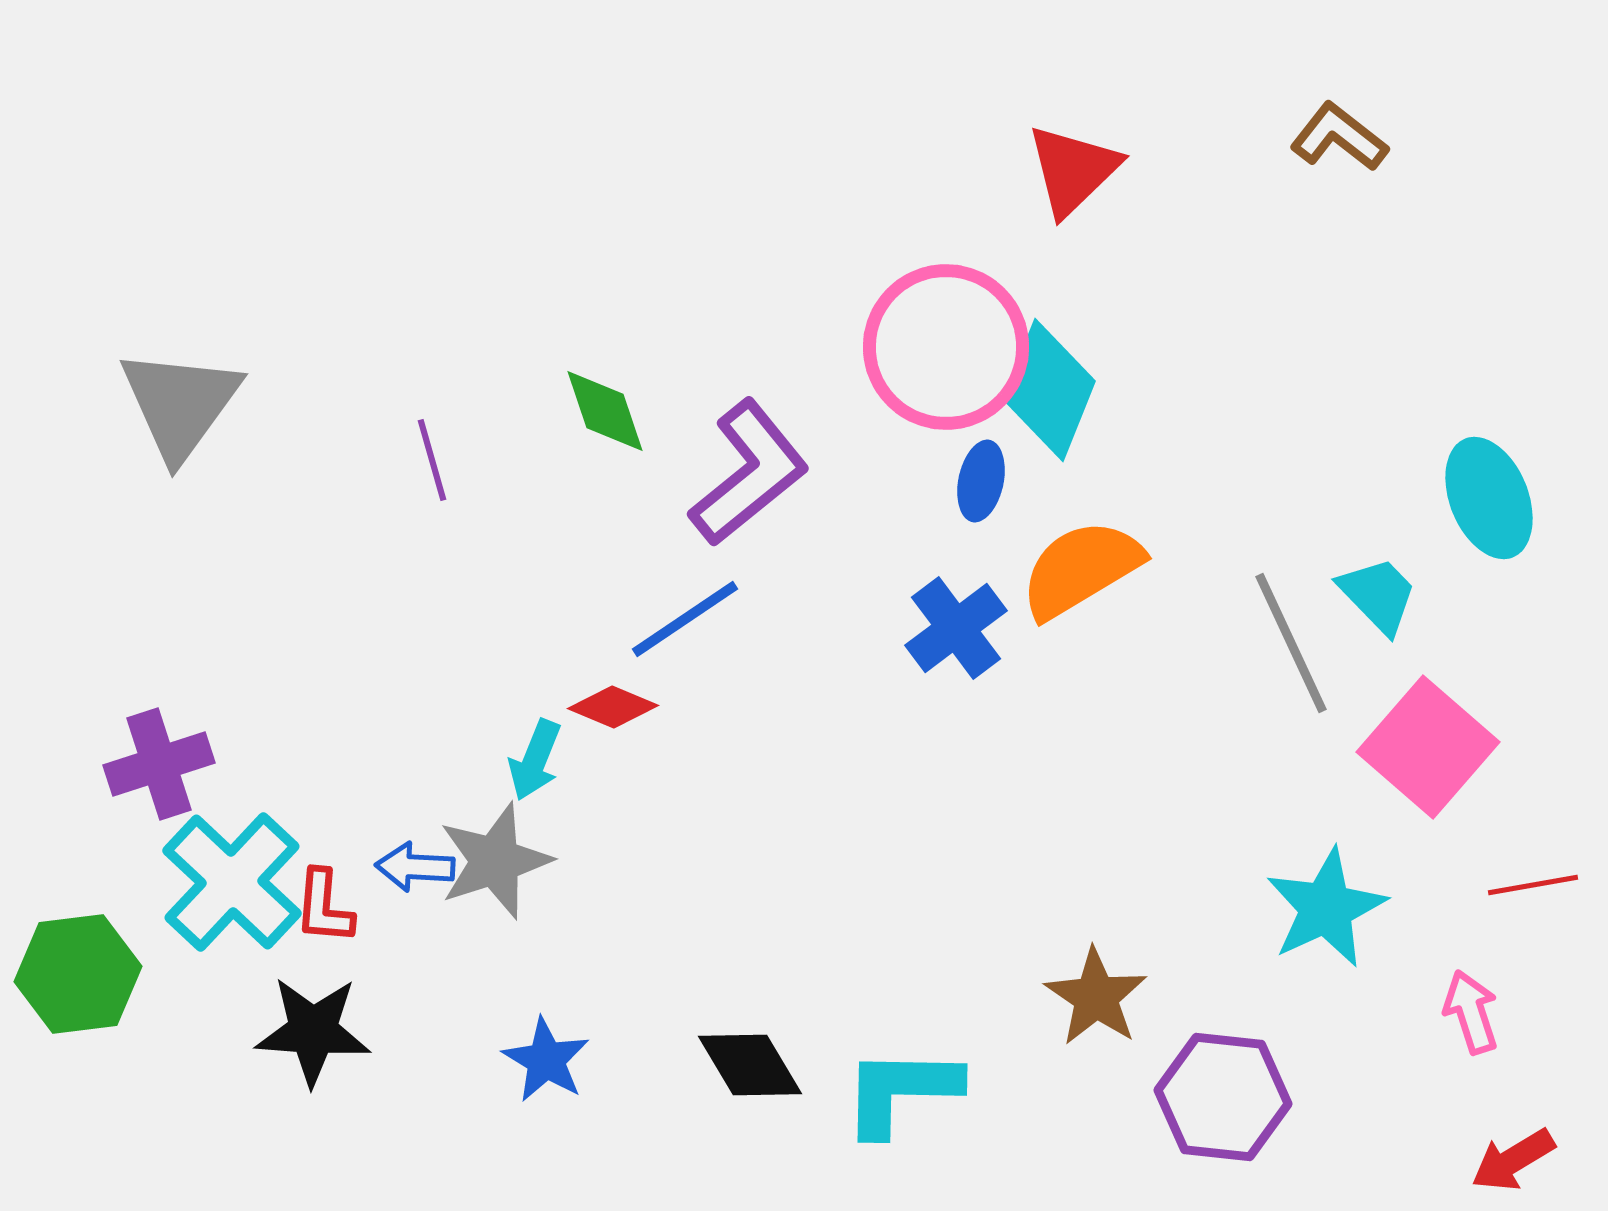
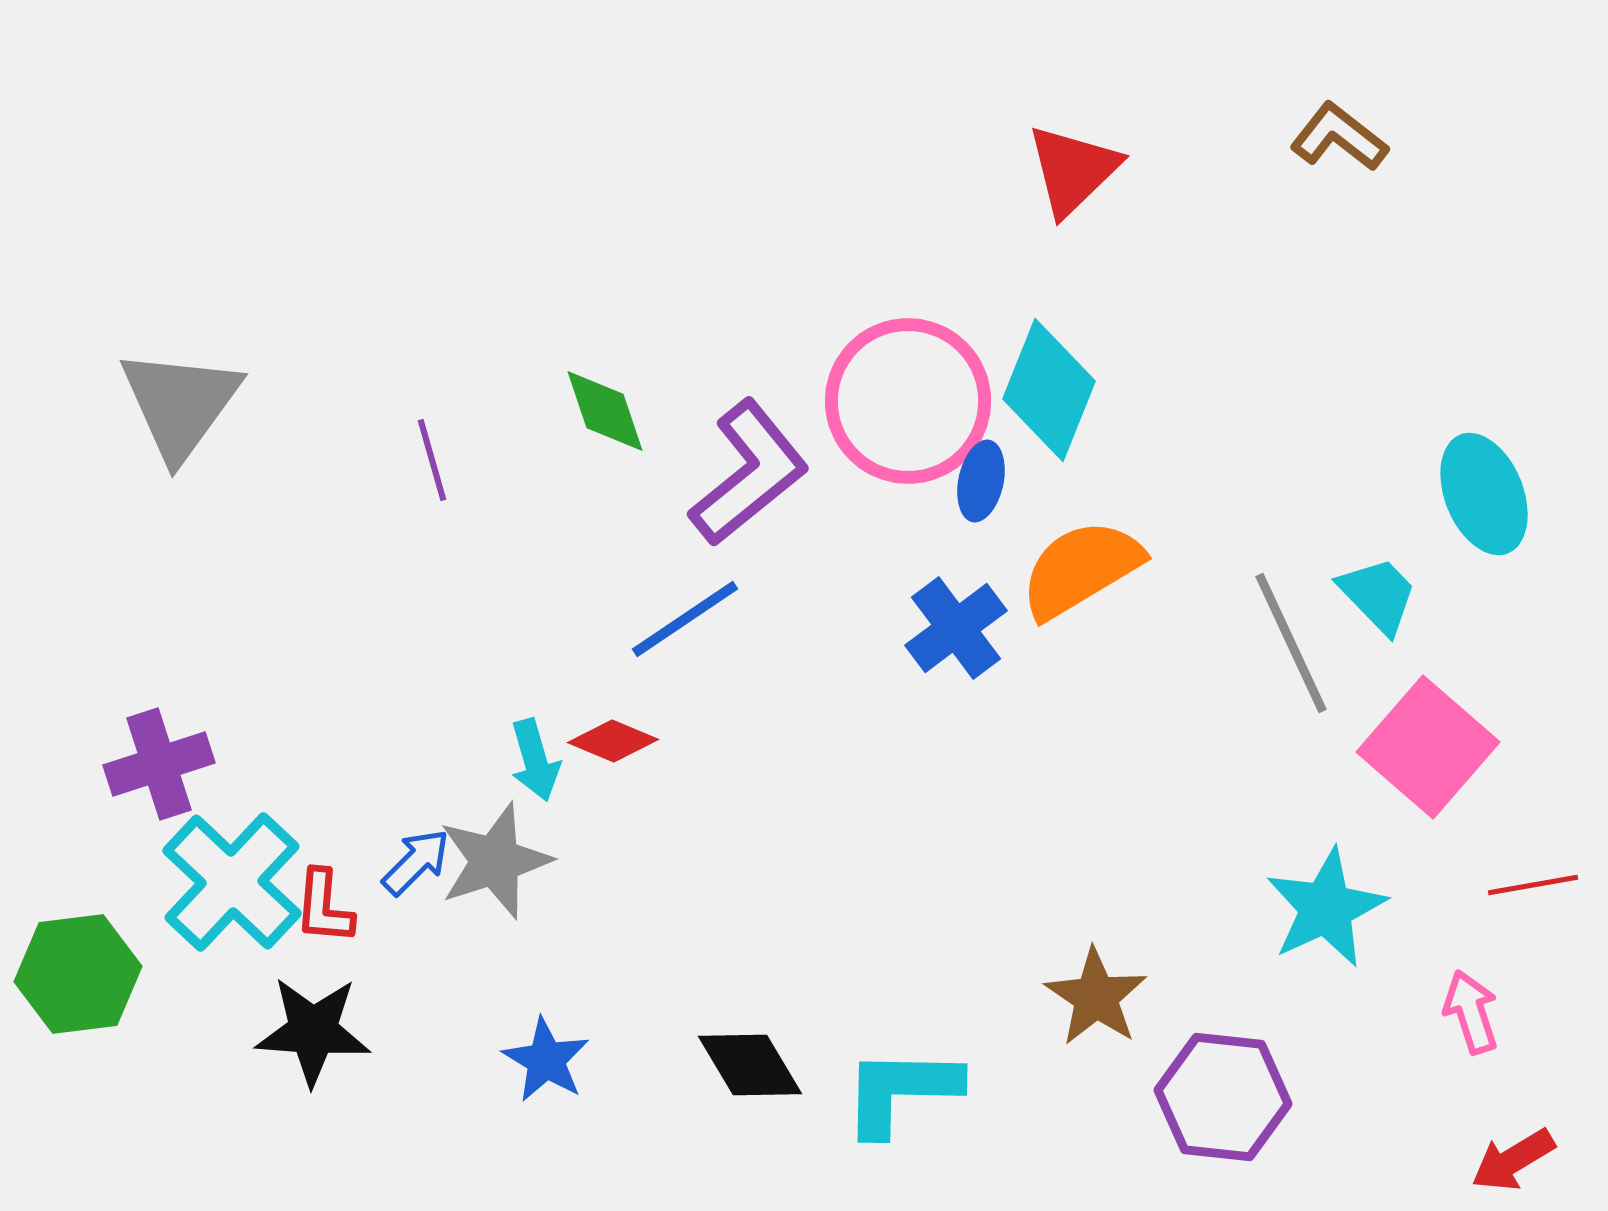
pink circle: moved 38 px left, 54 px down
cyan ellipse: moved 5 px left, 4 px up
red diamond: moved 34 px down
cyan arrow: rotated 38 degrees counterclockwise
blue arrow: moved 1 px right, 5 px up; rotated 132 degrees clockwise
